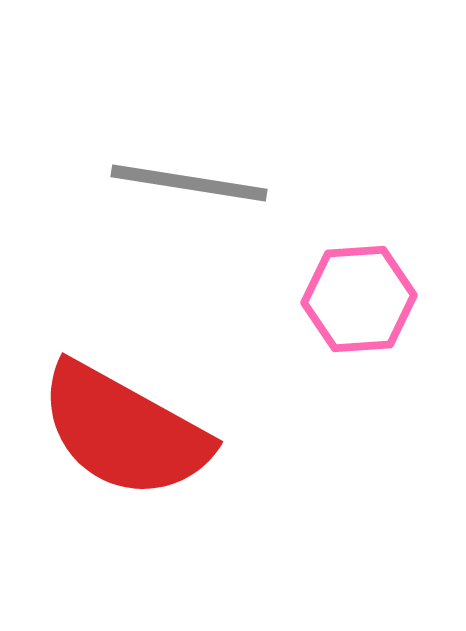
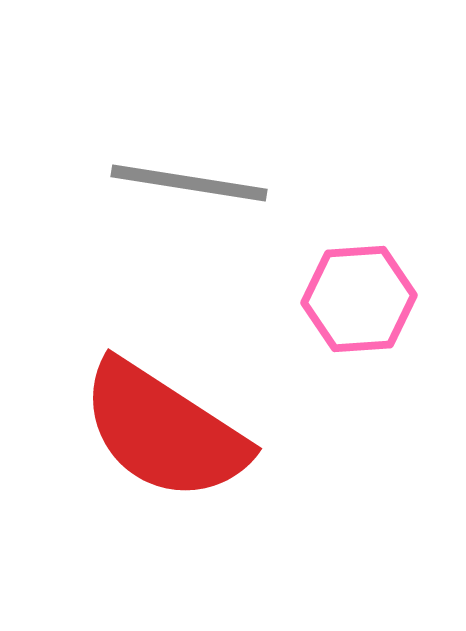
red semicircle: moved 40 px right; rotated 4 degrees clockwise
